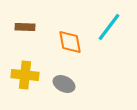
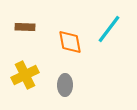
cyan line: moved 2 px down
yellow cross: rotated 32 degrees counterclockwise
gray ellipse: moved 1 px right, 1 px down; rotated 65 degrees clockwise
